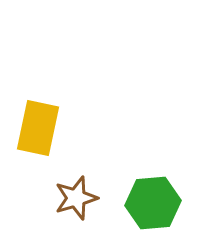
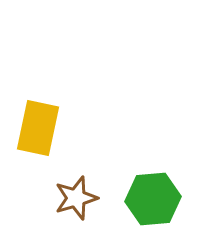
green hexagon: moved 4 px up
